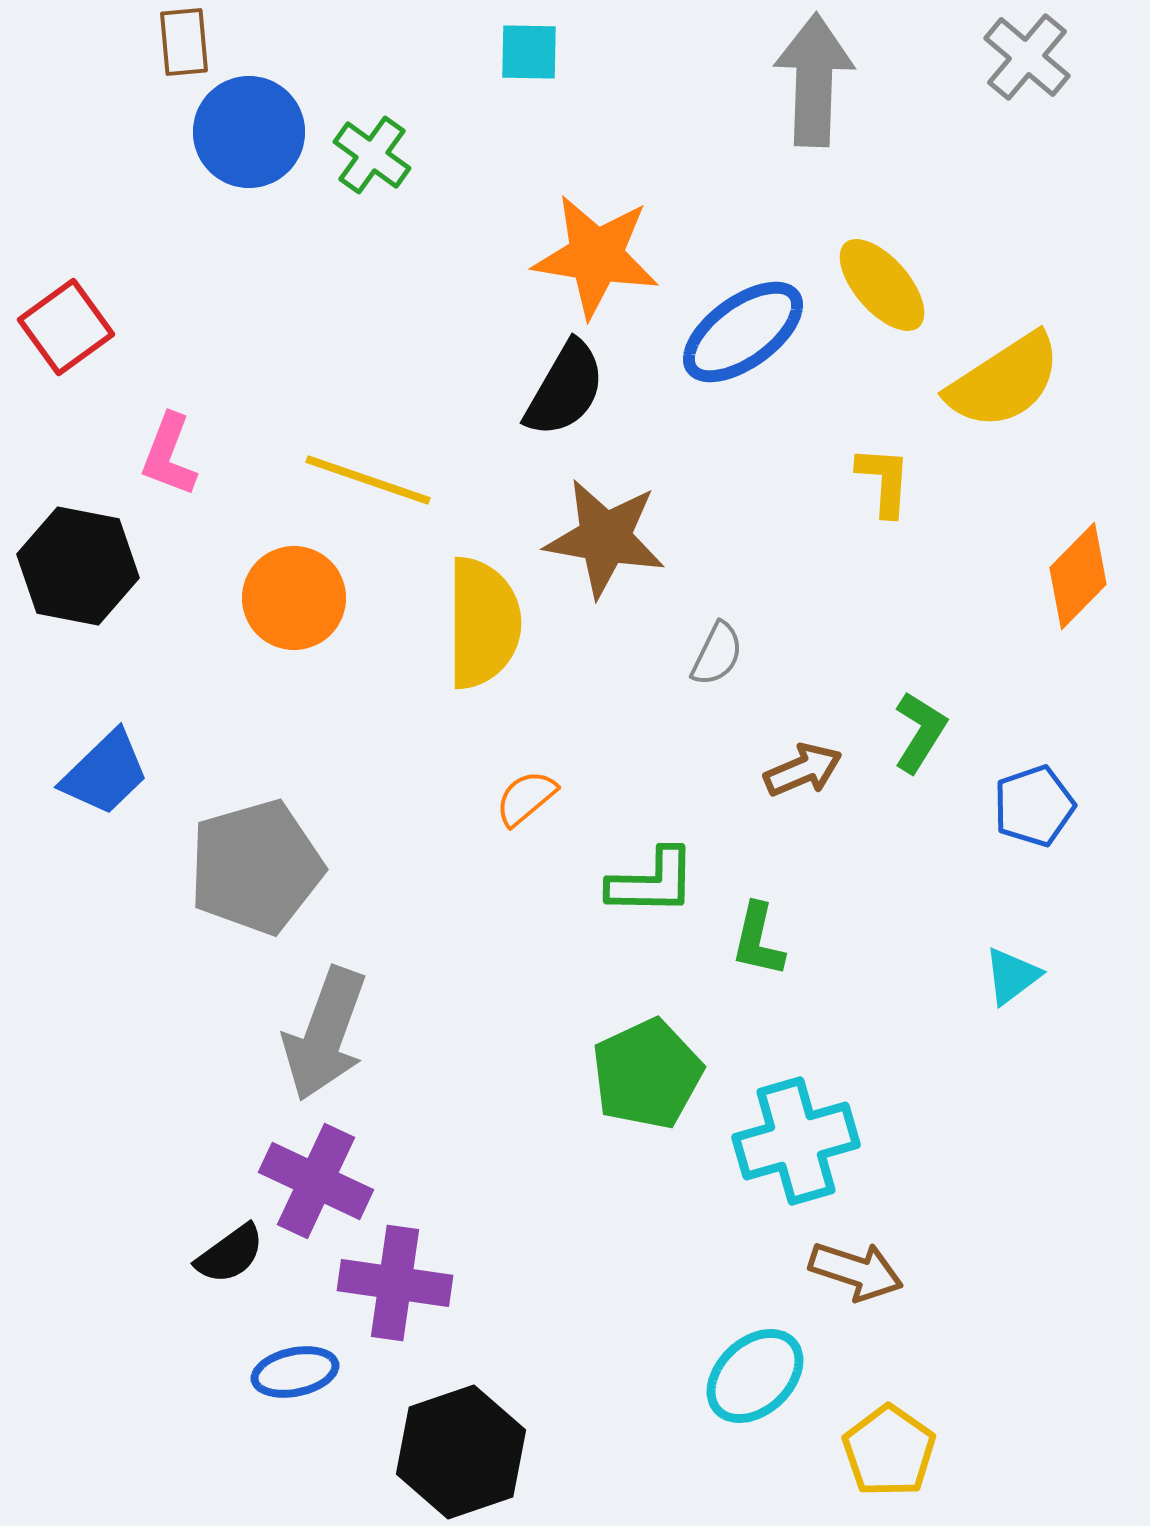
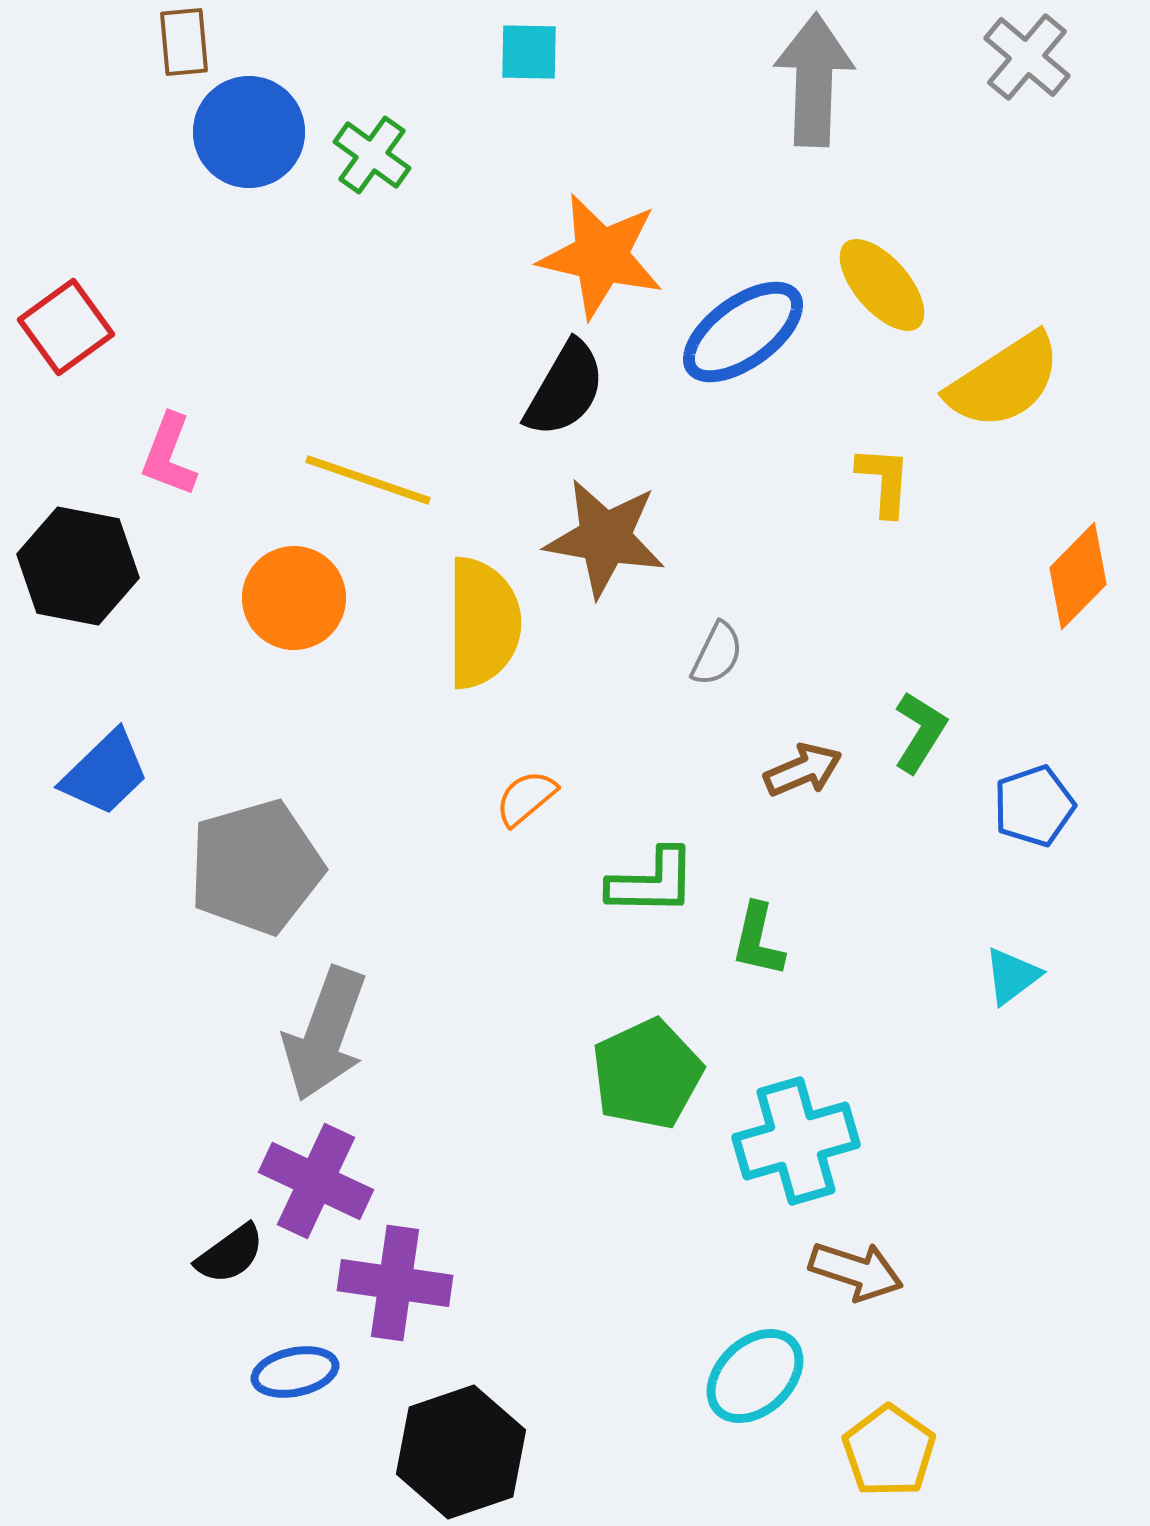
orange star at (596, 256): moved 5 px right; rotated 4 degrees clockwise
